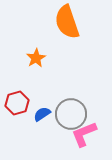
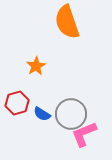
orange star: moved 8 px down
blue semicircle: rotated 114 degrees counterclockwise
